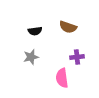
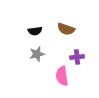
brown semicircle: moved 2 px left, 2 px down
gray star: moved 6 px right, 3 px up
pink semicircle: moved 2 px up
